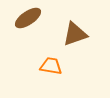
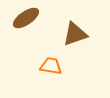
brown ellipse: moved 2 px left
